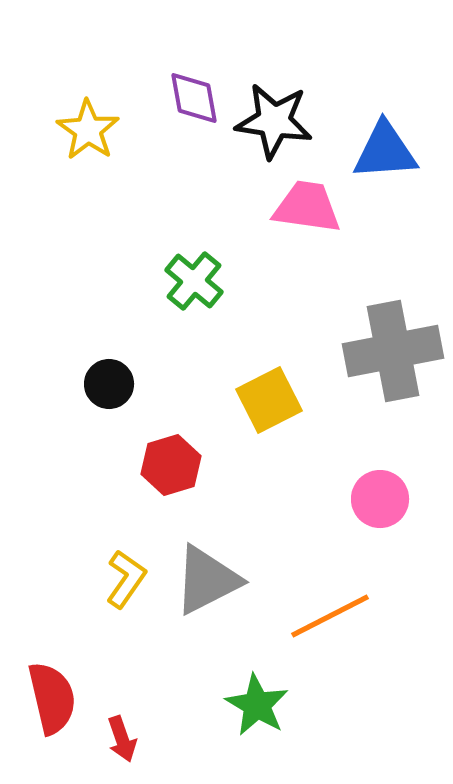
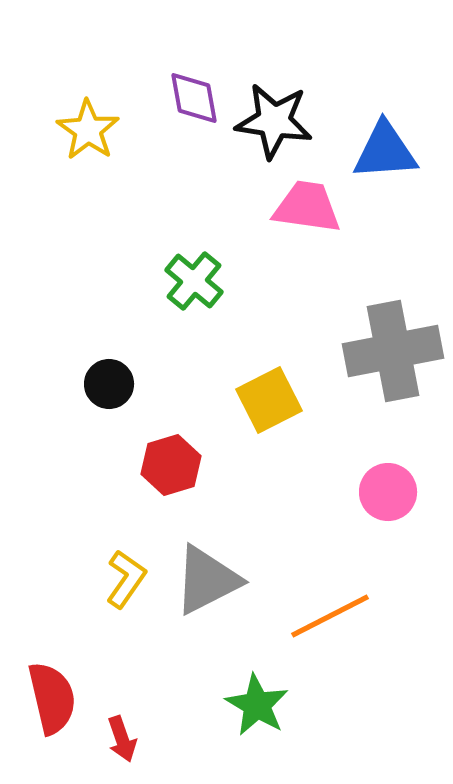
pink circle: moved 8 px right, 7 px up
